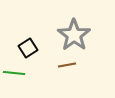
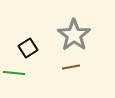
brown line: moved 4 px right, 2 px down
